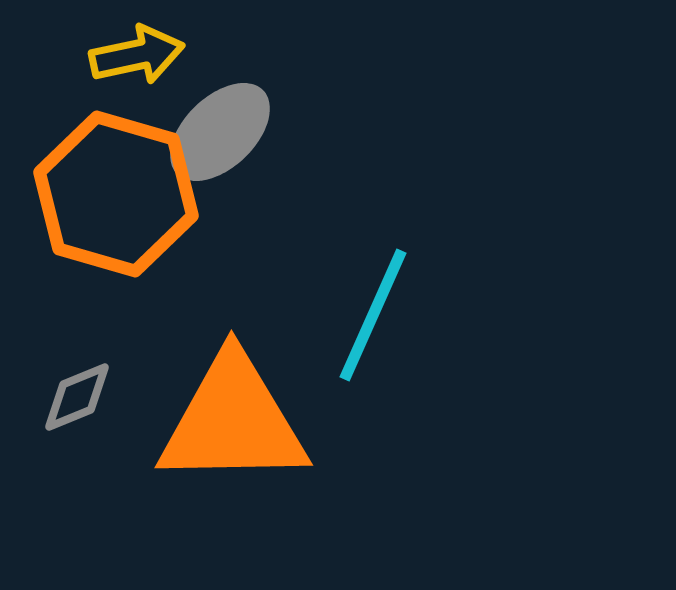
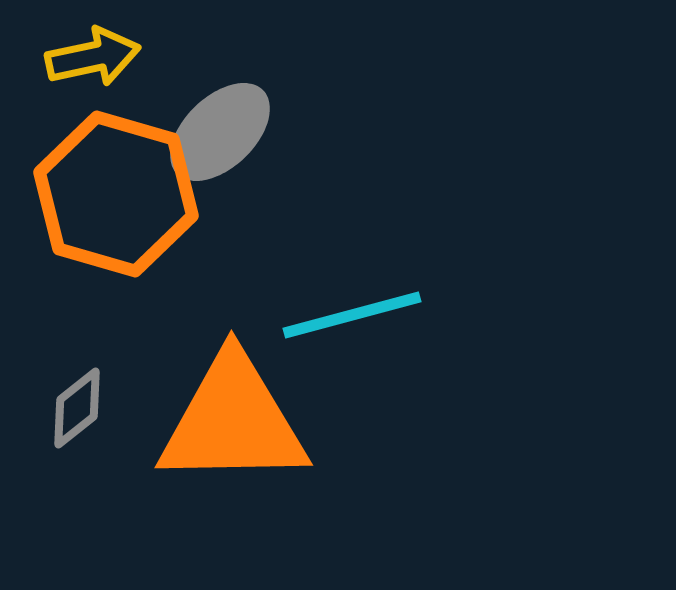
yellow arrow: moved 44 px left, 2 px down
cyan line: moved 21 px left; rotated 51 degrees clockwise
gray diamond: moved 11 px down; rotated 16 degrees counterclockwise
